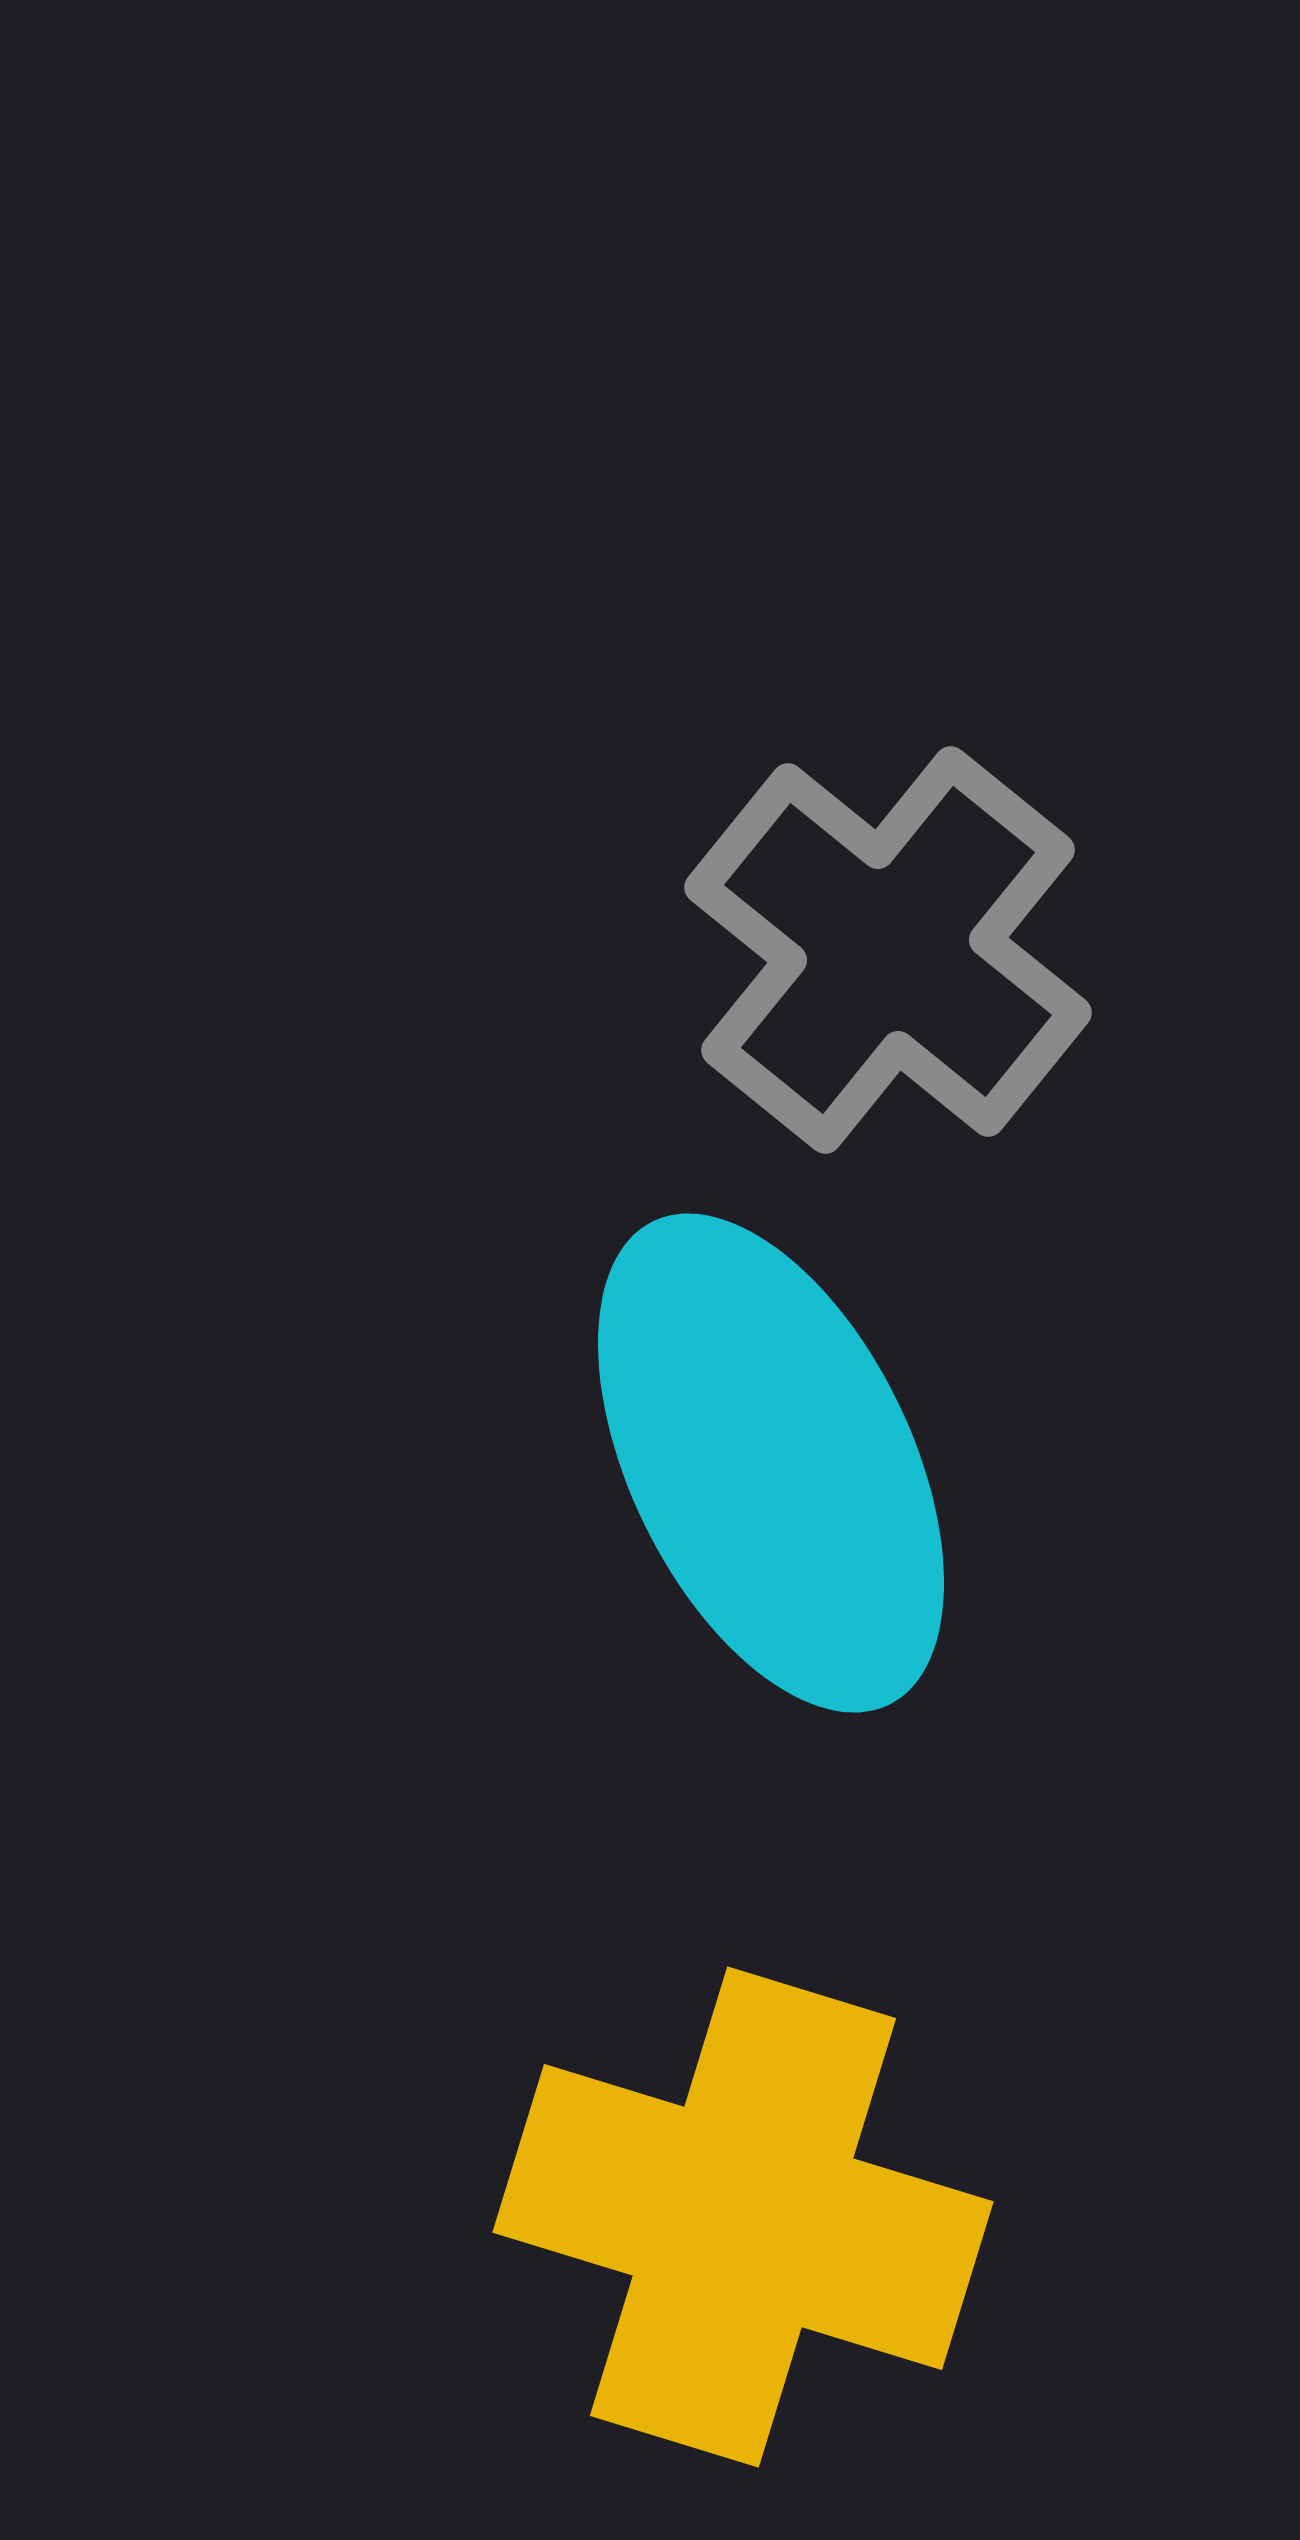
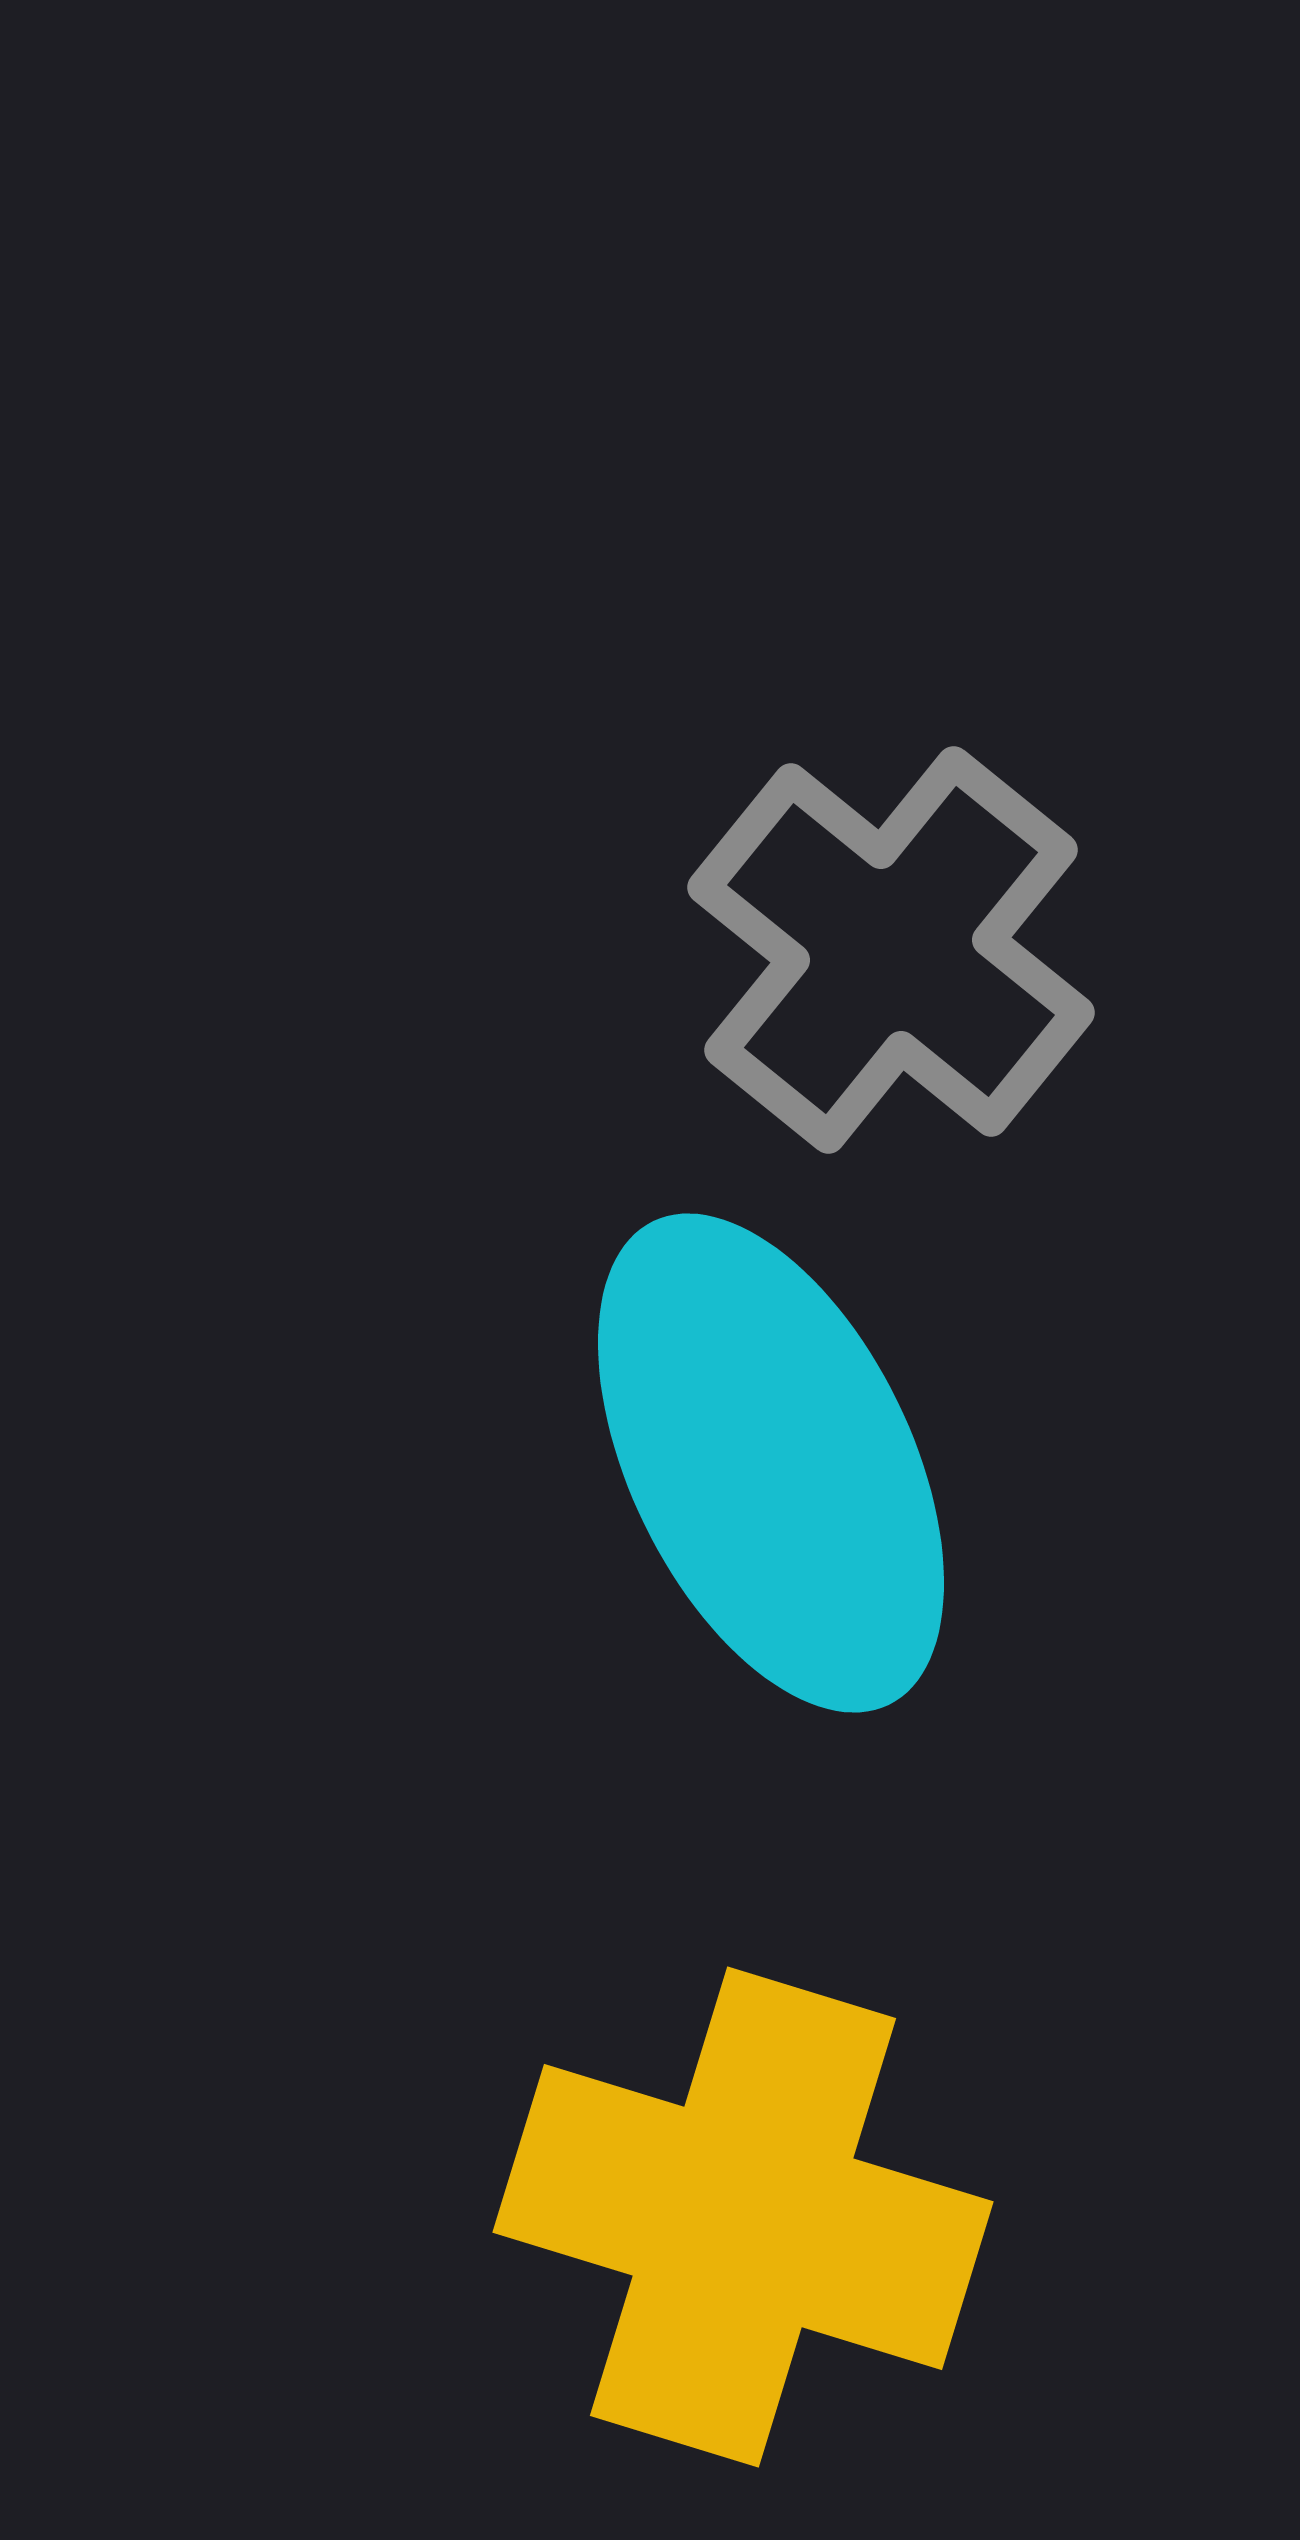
gray cross: moved 3 px right
